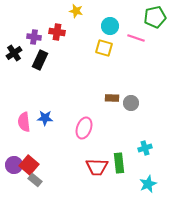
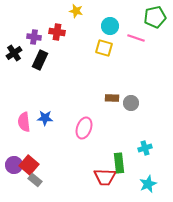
red trapezoid: moved 8 px right, 10 px down
